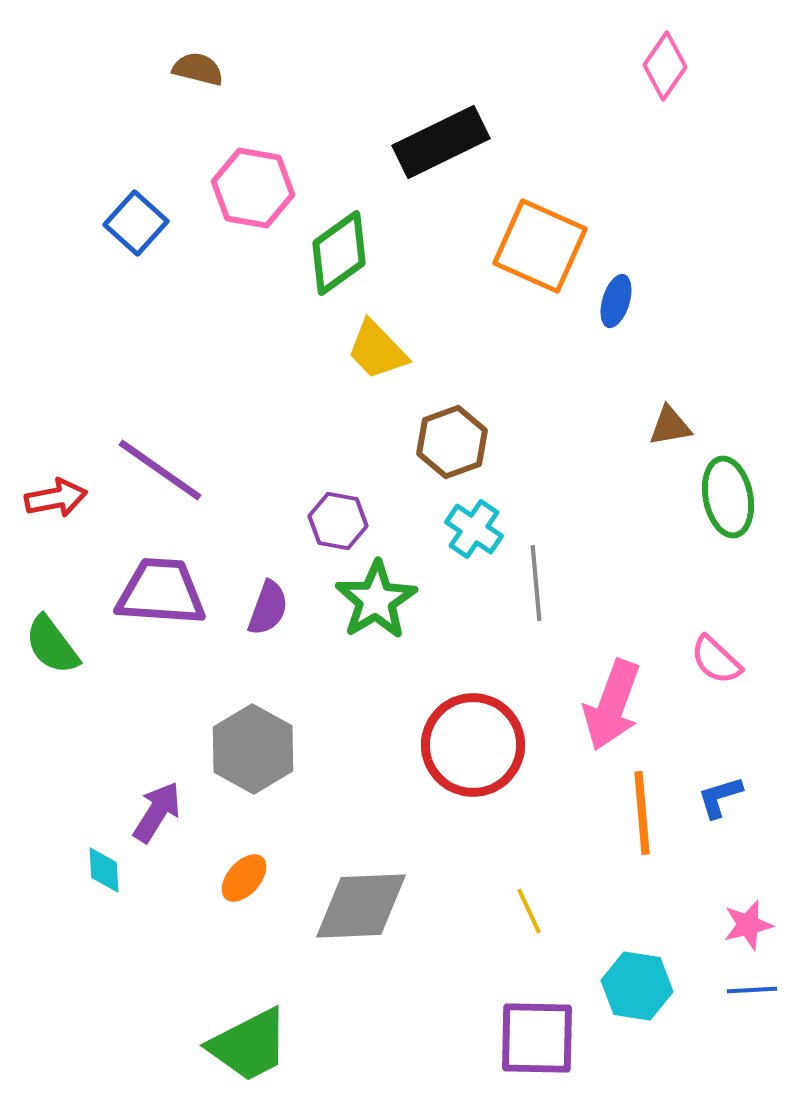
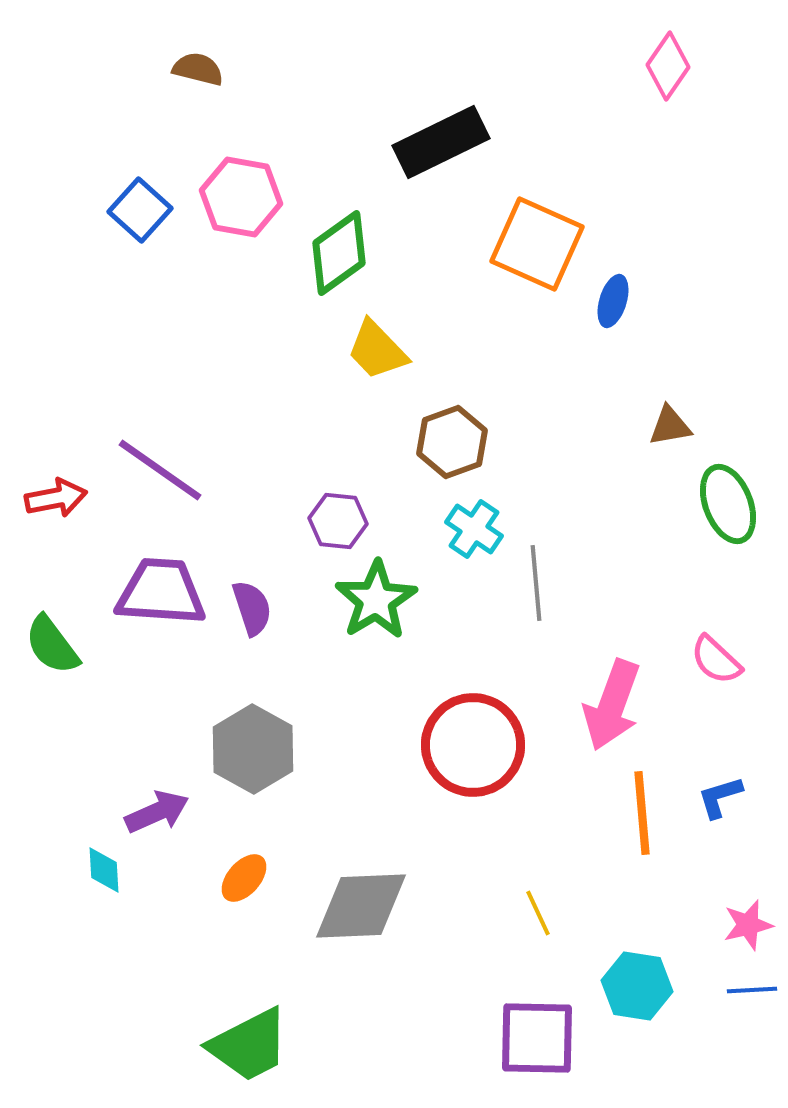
pink diamond: moved 3 px right
pink hexagon: moved 12 px left, 9 px down
blue square: moved 4 px right, 13 px up
orange square: moved 3 px left, 2 px up
blue ellipse: moved 3 px left
green ellipse: moved 7 px down; rotated 10 degrees counterclockwise
purple hexagon: rotated 4 degrees counterclockwise
purple semicircle: moved 16 px left; rotated 38 degrees counterclockwise
purple arrow: rotated 34 degrees clockwise
yellow line: moved 9 px right, 2 px down
